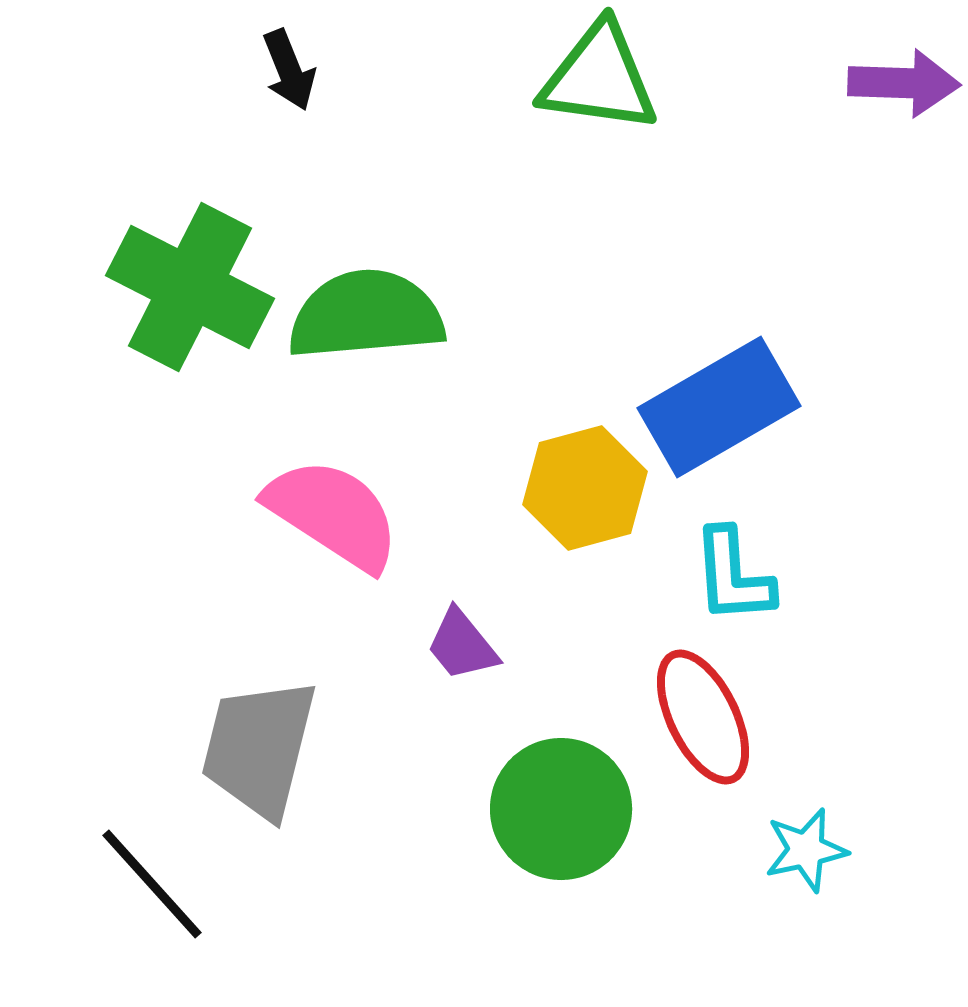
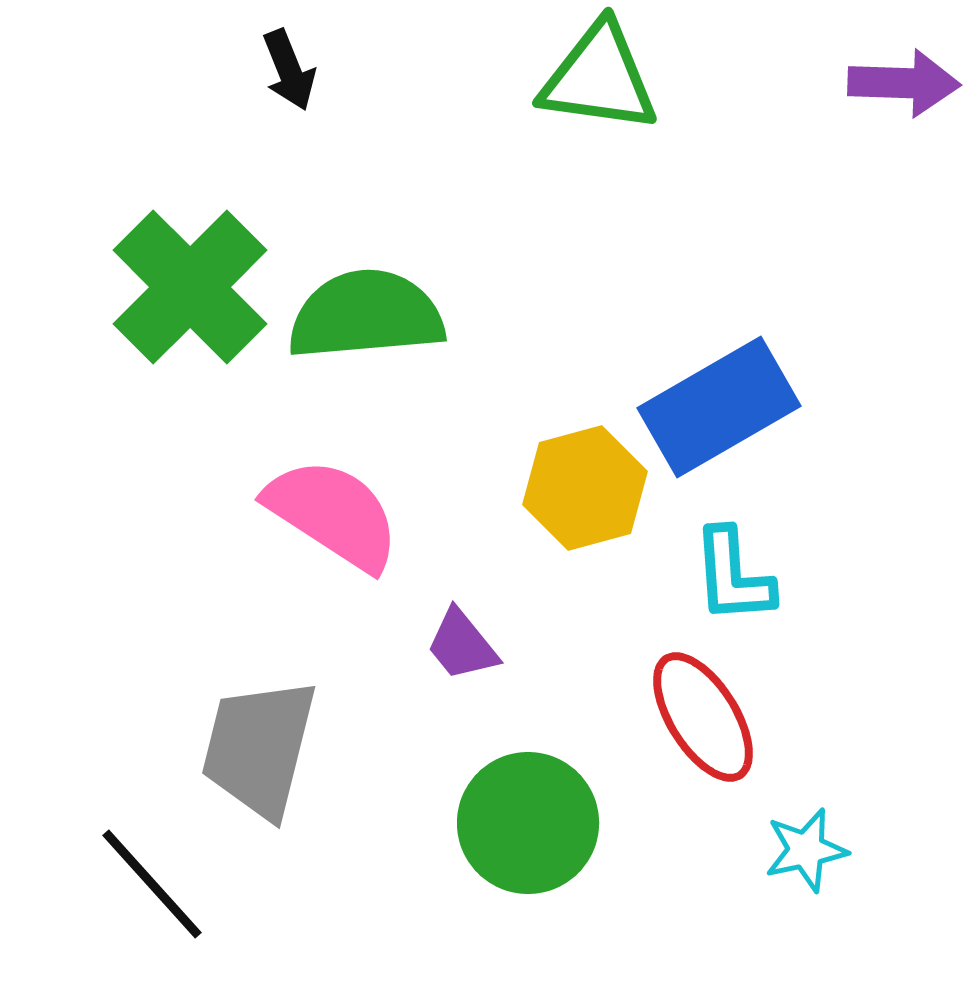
green cross: rotated 18 degrees clockwise
red ellipse: rotated 6 degrees counterclockwise
green circle: moved 33 px left, 14 px down
